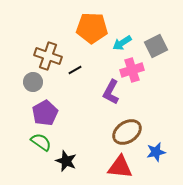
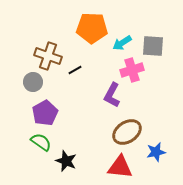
gray square: moved 3 px left; rotated 30 degrees clockwise
purple L-shape: moved 1 px right, 3 px down
